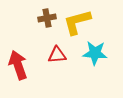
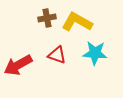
yellow L-shape: rotated 44 degrees clockwise
red triangle: rotated 24 degrees clockwise
red arrow: rotated 100 degrees counterclockwise
